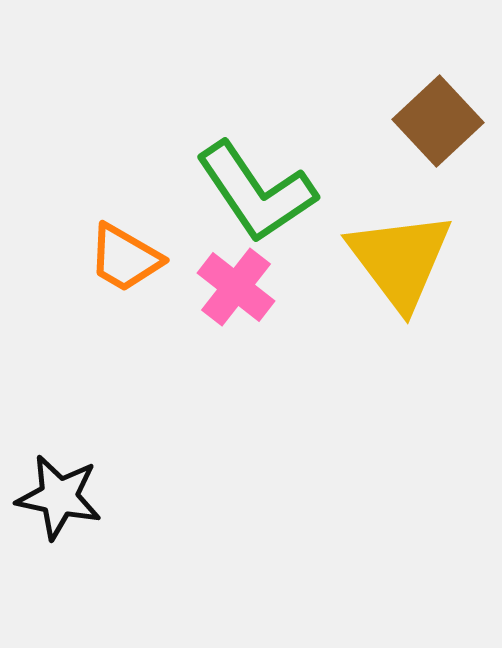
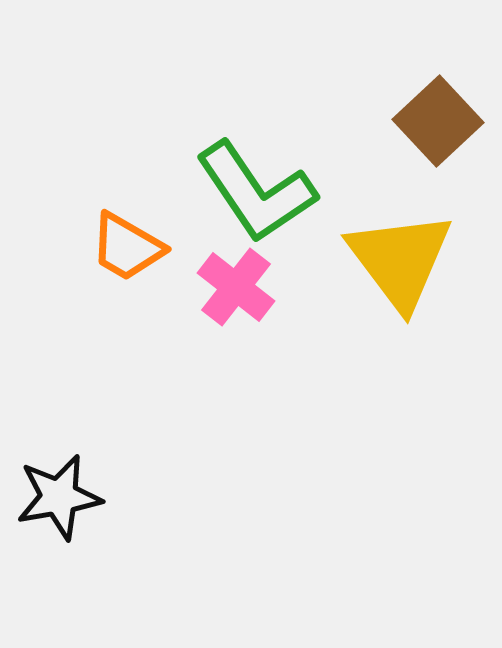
orange trapezoid: moved 2 px right, 11 px up
black star: rotated 22 degrees counterclockwise
